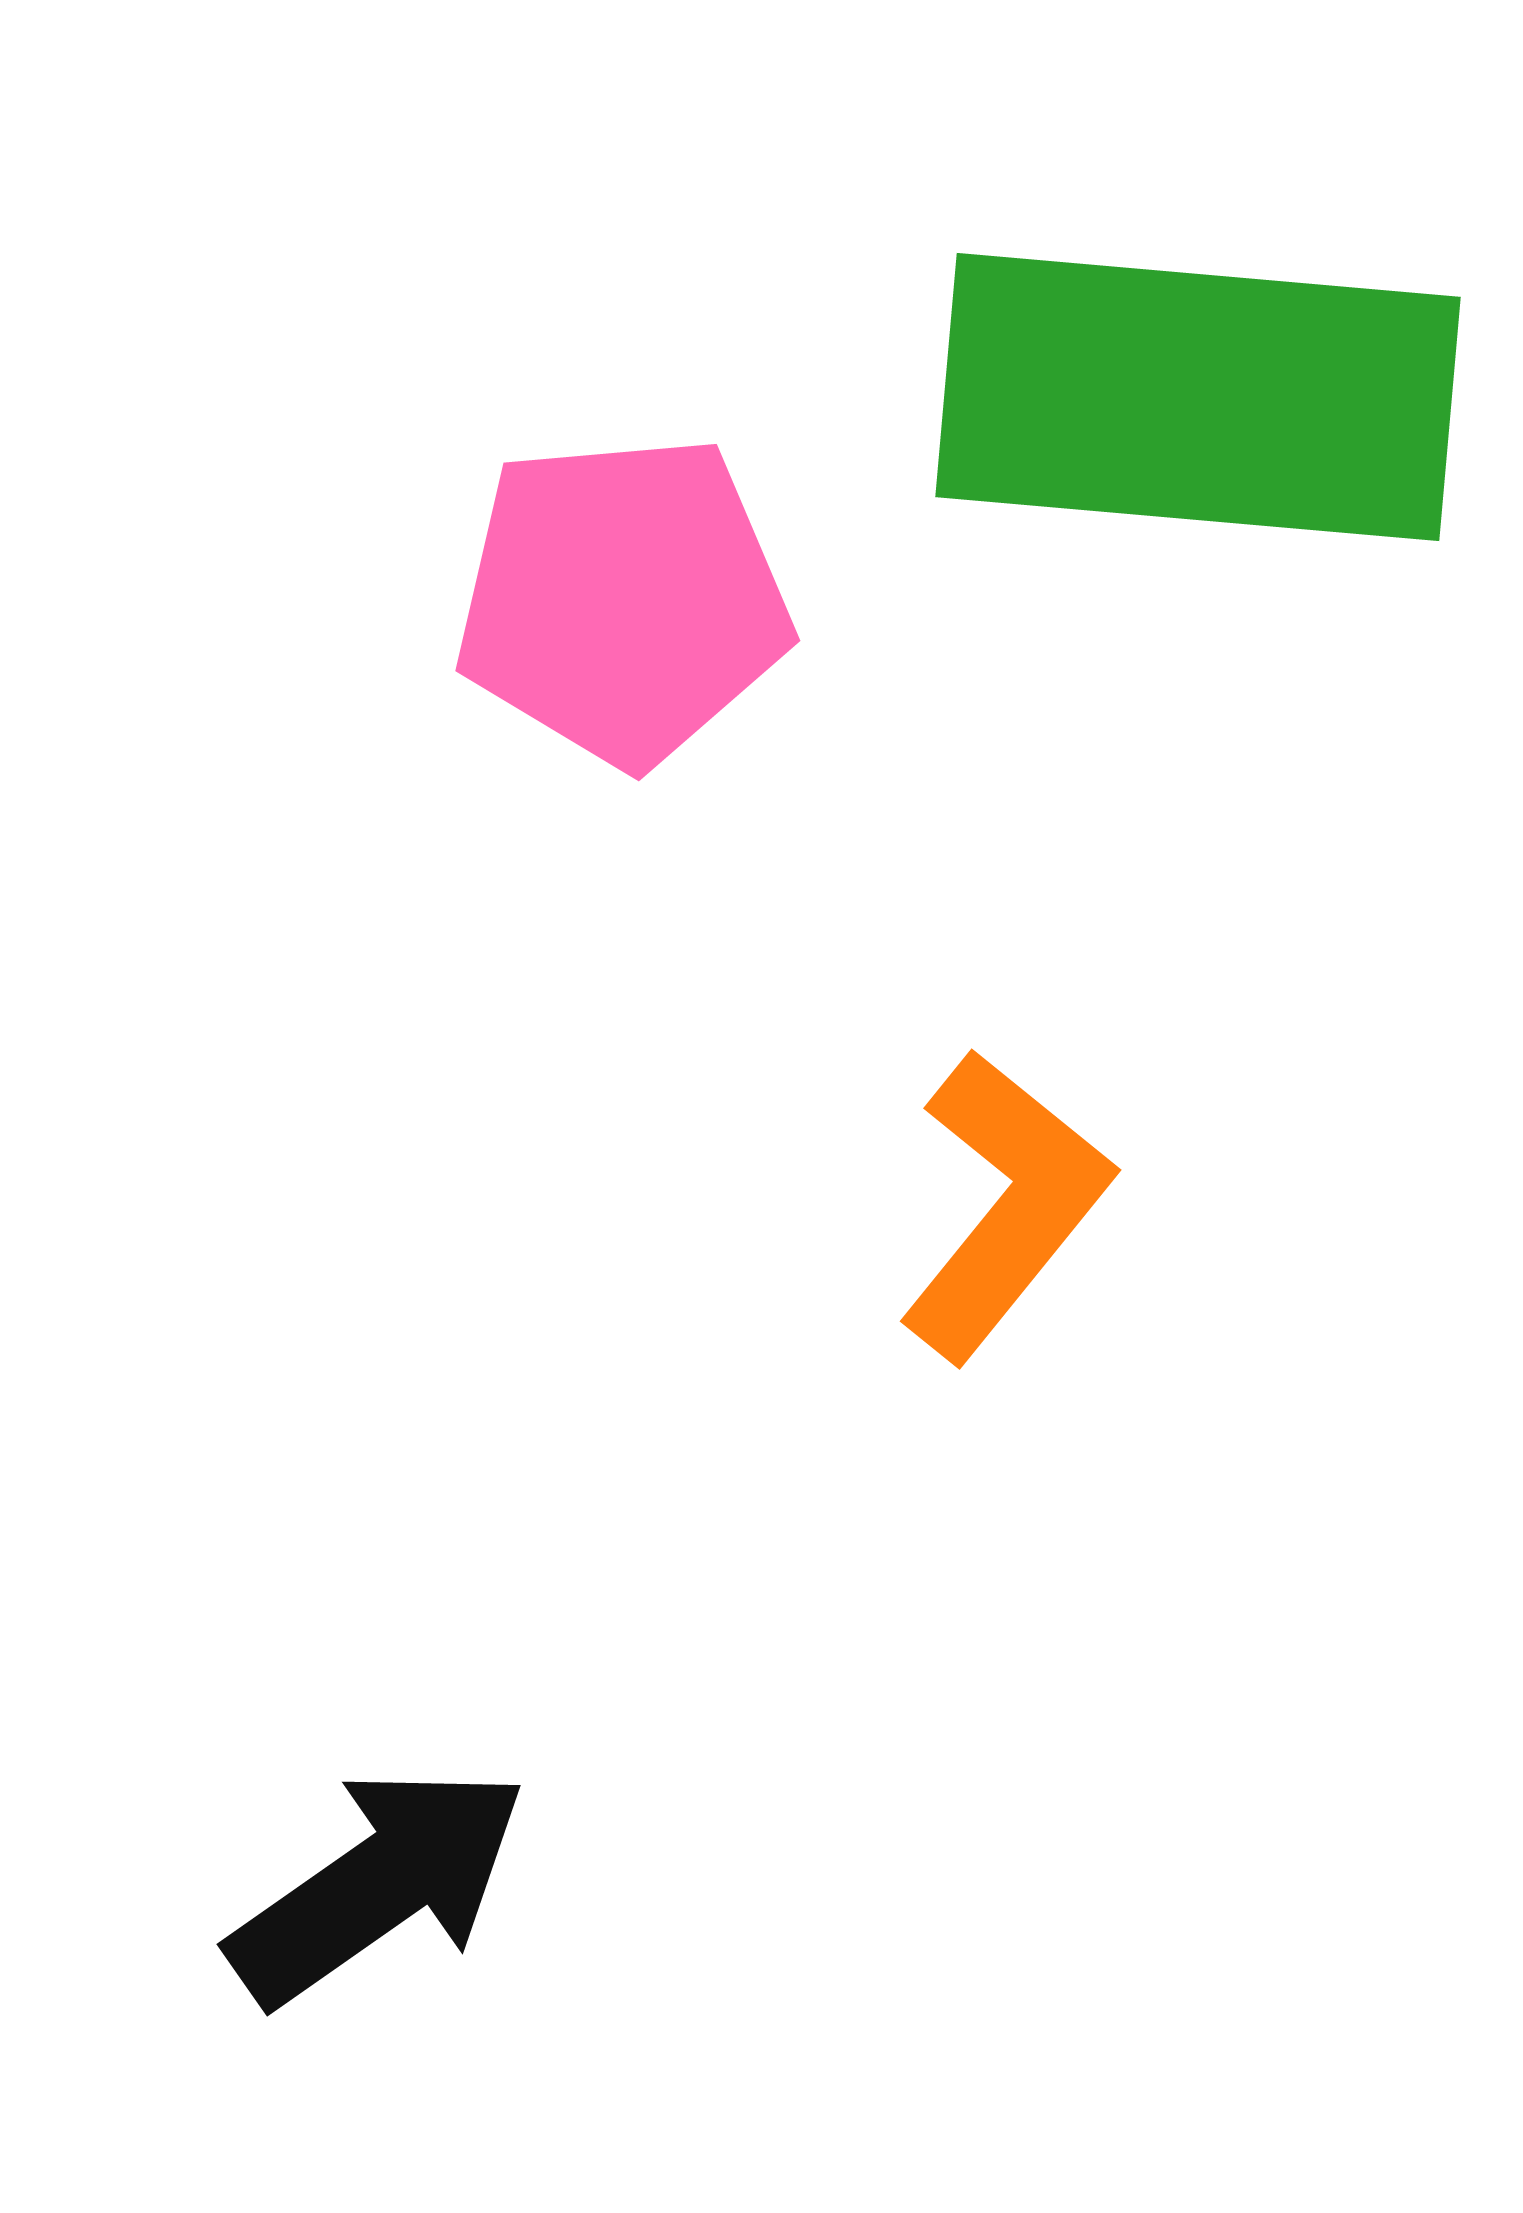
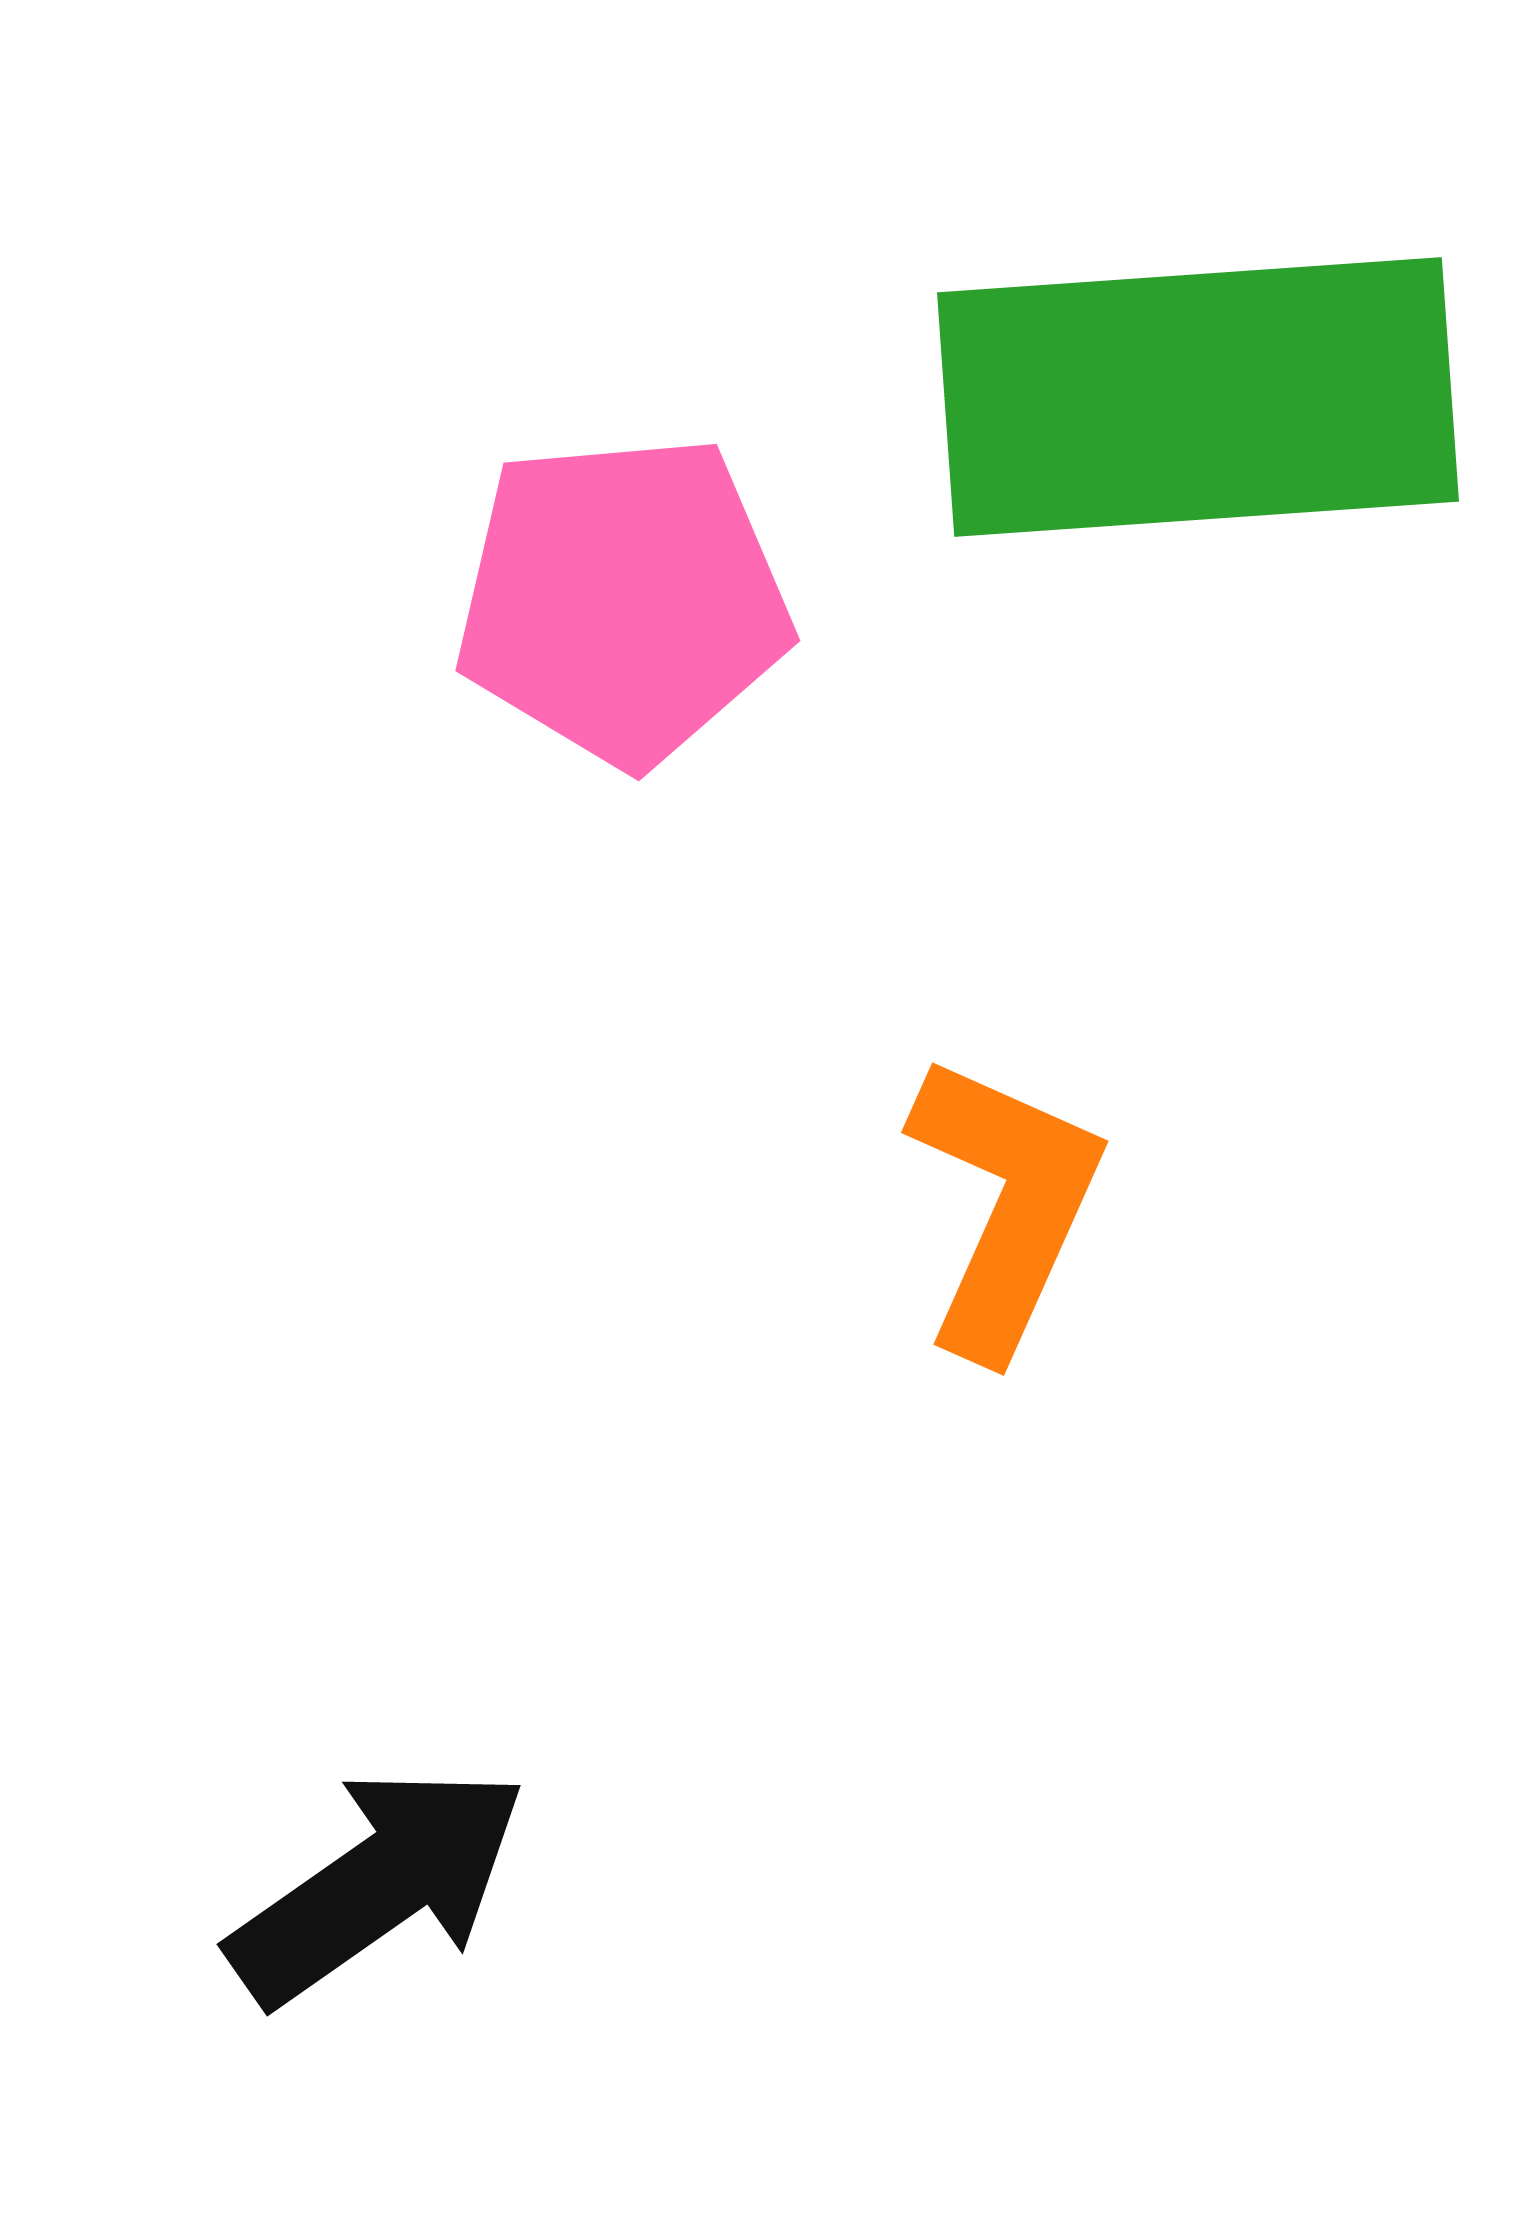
green rectangle: rotated 9 degrees counterclockwise
orange L-shape: rotated 15 degrees counterclockwise
